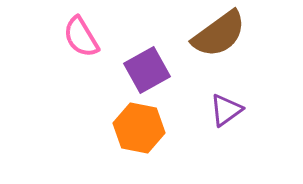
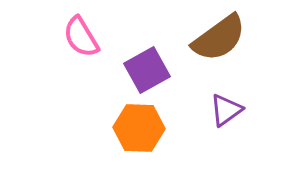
brown semicircle: moved 4 px down
orange hexagon: rotated 9 degrees counterclockwise
